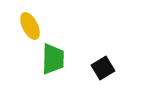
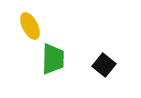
black square: moved 1 px right, 3 px up; rotated 20 degrees counterclockwise
